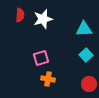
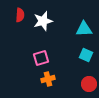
white star: moved 2 px down
cyan square: rotated 24 degrees counterclockwise
orange cross: rotated 24 degrees counterclockwise
